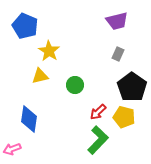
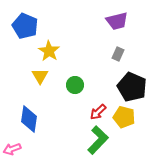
yellow triangle: rotated 48 degrees counterclockwise
black pentagon: rotated 12 degrees counterclockwise
